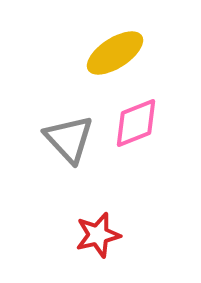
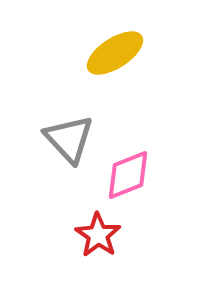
pink diamond: moved 8 px left, 52 px down
red star: rotated 24 degrees counterclockwise
